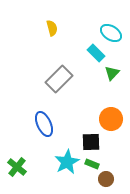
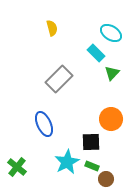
green rectangle: moved 2 px down
